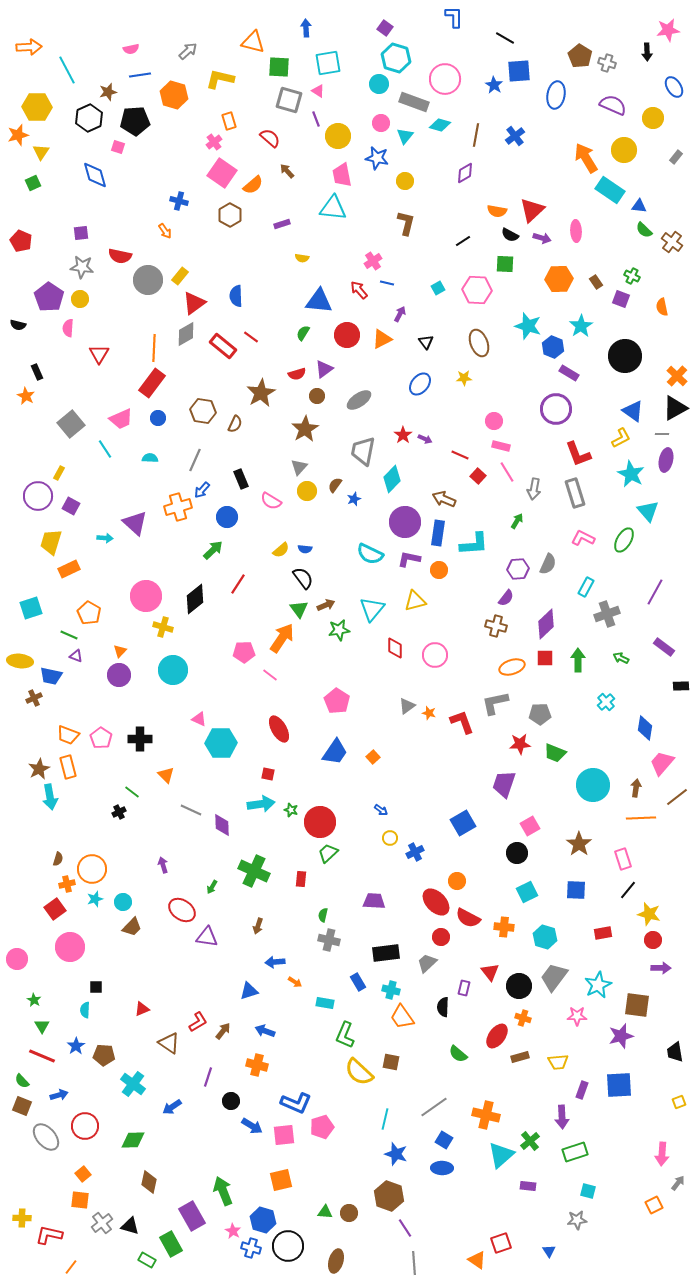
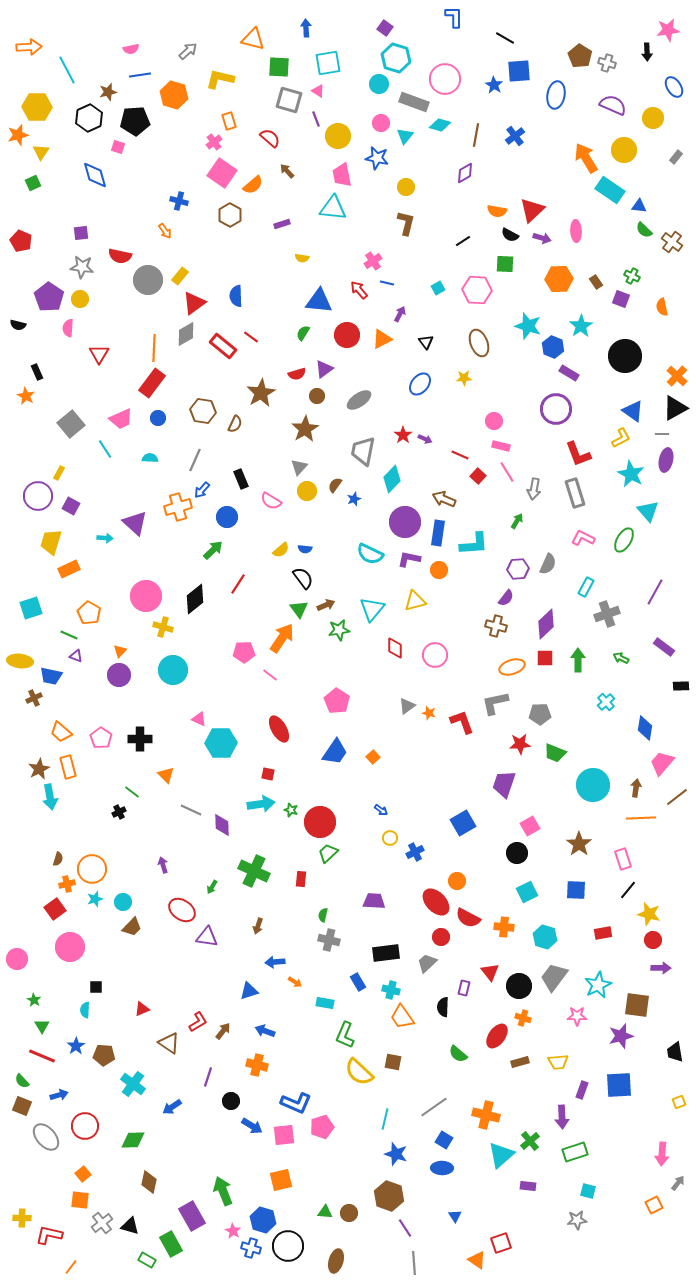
orange triangle at (253, 42): moved 3 px up
yellow circle at (405, 181): moved 1 px right, 6 px down
orange trapezoid at (68, 735): moved 7 px left, 3 px up; rotated 20 degrees clockwise
brown rectangle at (520, 1057): moved 5 px down
brown square at (391, 1062): moved 2 px right
blue triangle at (549, 1251): moved 94 px left, 35 px up
